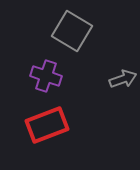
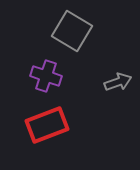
gray arrow: moved 5 px left, 3 px down
